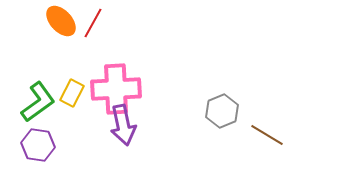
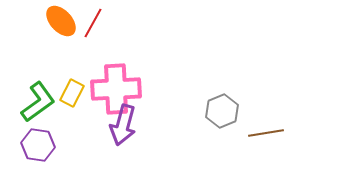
purple arrow: rotated 27 degrees clockwise
brown line: moved 1 px left, 2 px up; rotated 40 degrees counterclockwise
